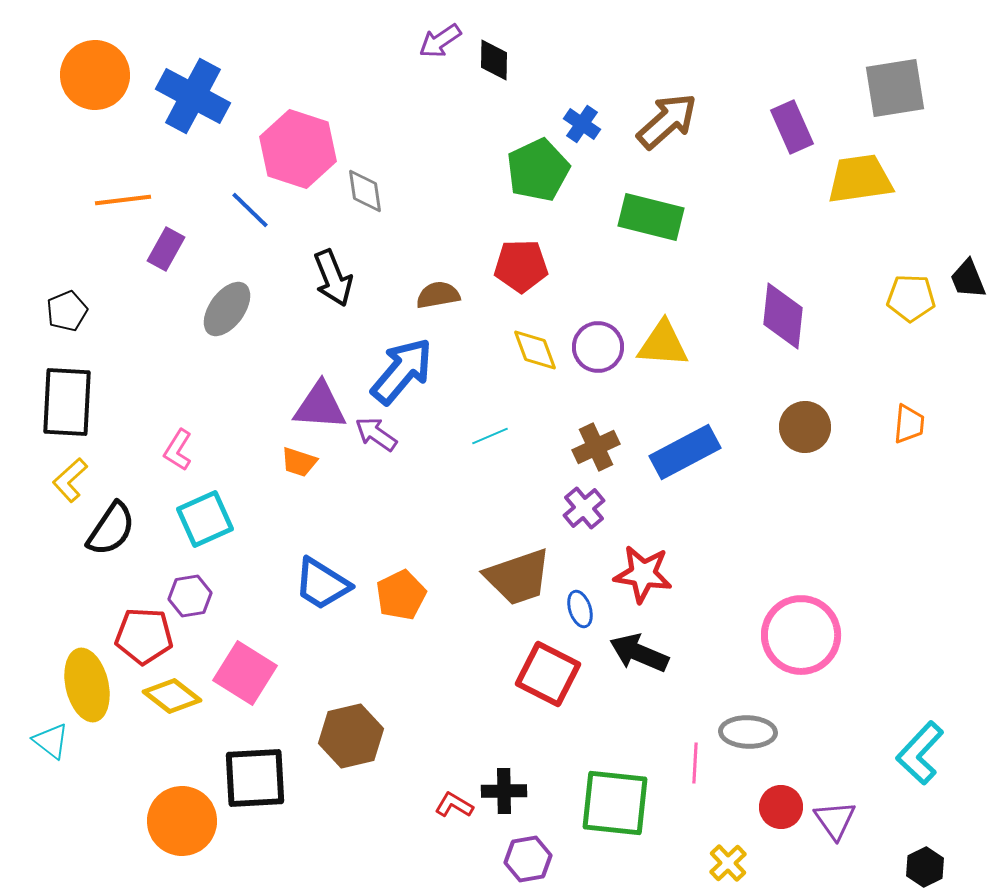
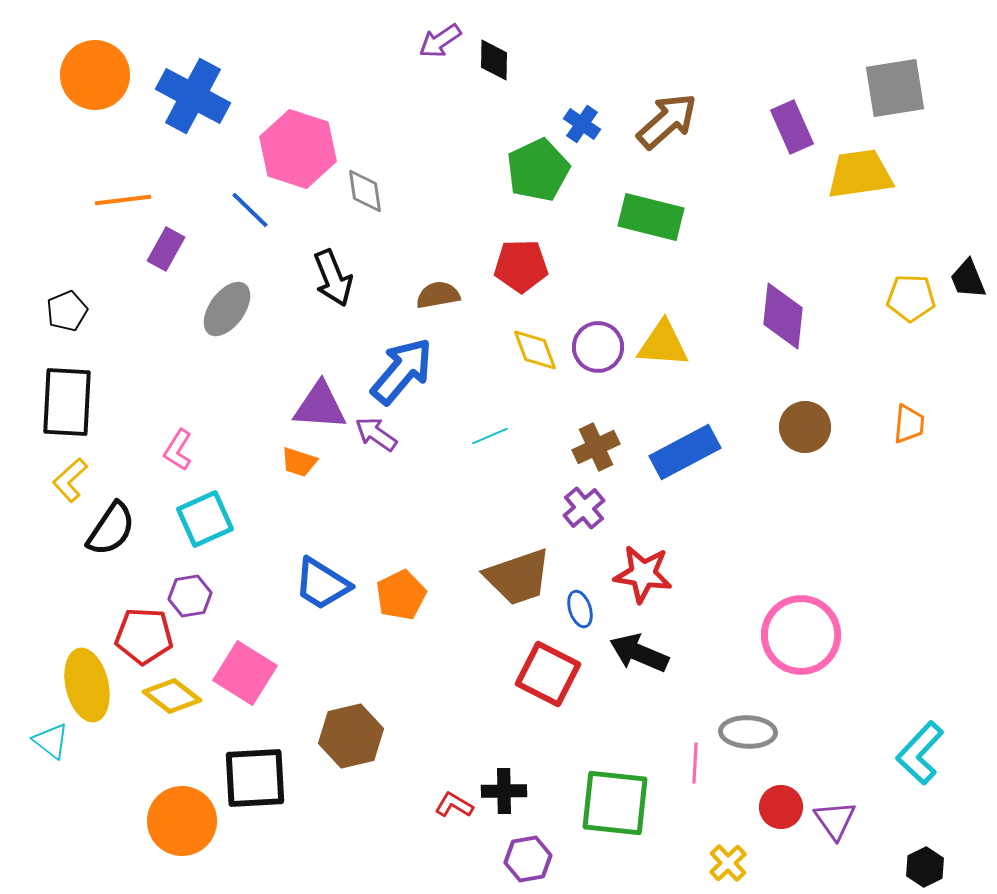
yellow trapezoid at (860, 179): moved 5 px up
